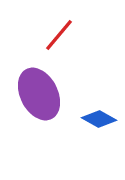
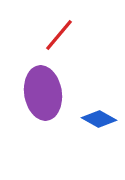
purple ellipse: moved 4 px right, 1 px up; rotated 18 degrees clockwise
